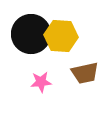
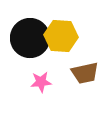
black circle: moved 1 px left, 4 px down
